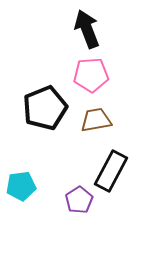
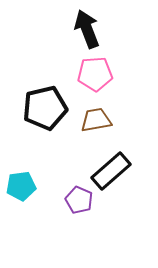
pink pentagon: moved 4 px right, 1 px up
black pentagon: rotated 9 degrees clockwise
black rectangle: rotated 21 degrees clockwise
purple pentagon: rotated 16 degrees counterclockwise
